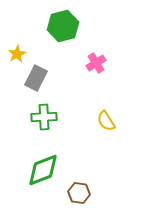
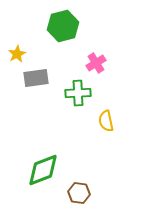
gray rectangle: rotated 55 degrees clockwise
green cross: moved 34 px right, 24 px up
yellow semicircle: rotated 20 degrees clockwise
